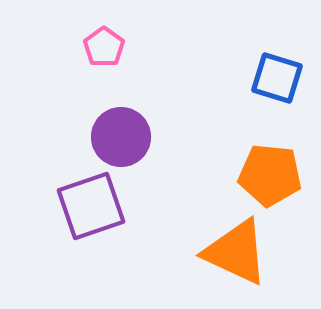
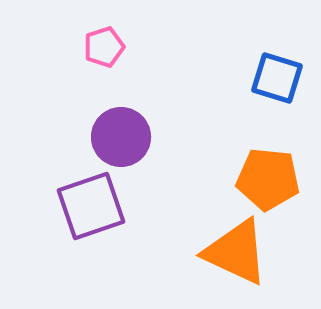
pink pentagon: rotated 18 degrees clockwise
orange pentagon: moved 2 px left, 4 px down
